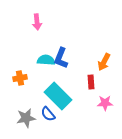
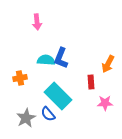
orange arrow: moved 4 px right, 2 px down
gray star: rotated 18 degrees counterclockwise
